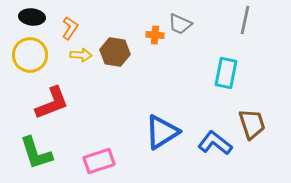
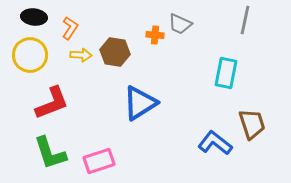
black ellipse: moved 2 px right
blue triangle: moved 22 px left, 29 px up
green L-shape: moved 14 px right
